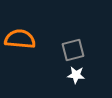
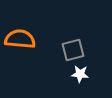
white star: moved 4 px right, 1 px up
